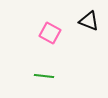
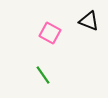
green line: moved 1 px left, 1 px up; rotated 48 degrees clockwise
